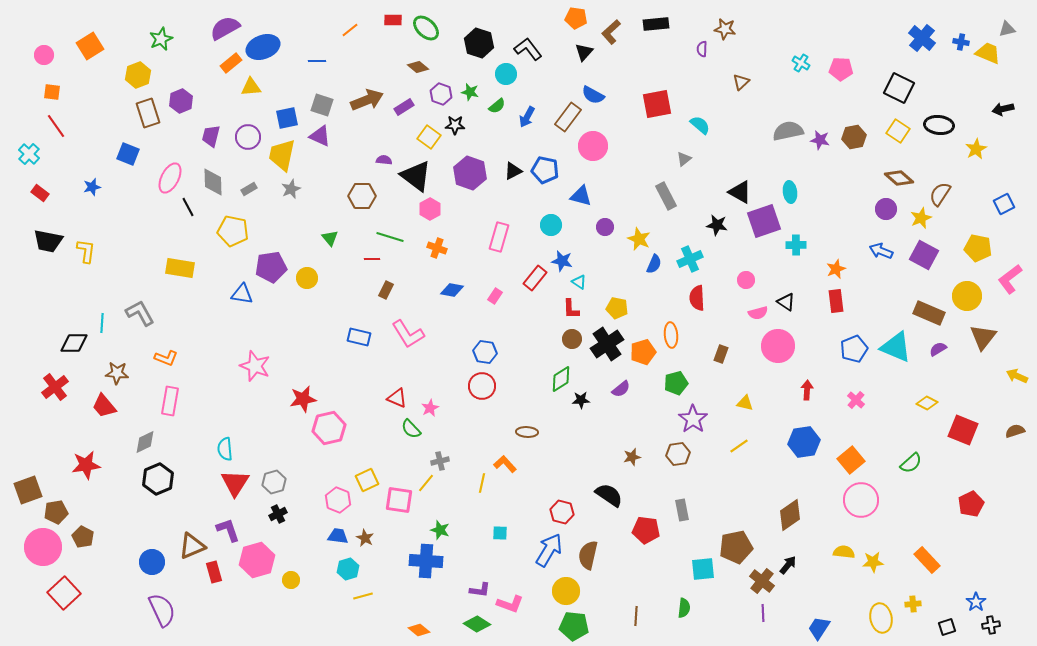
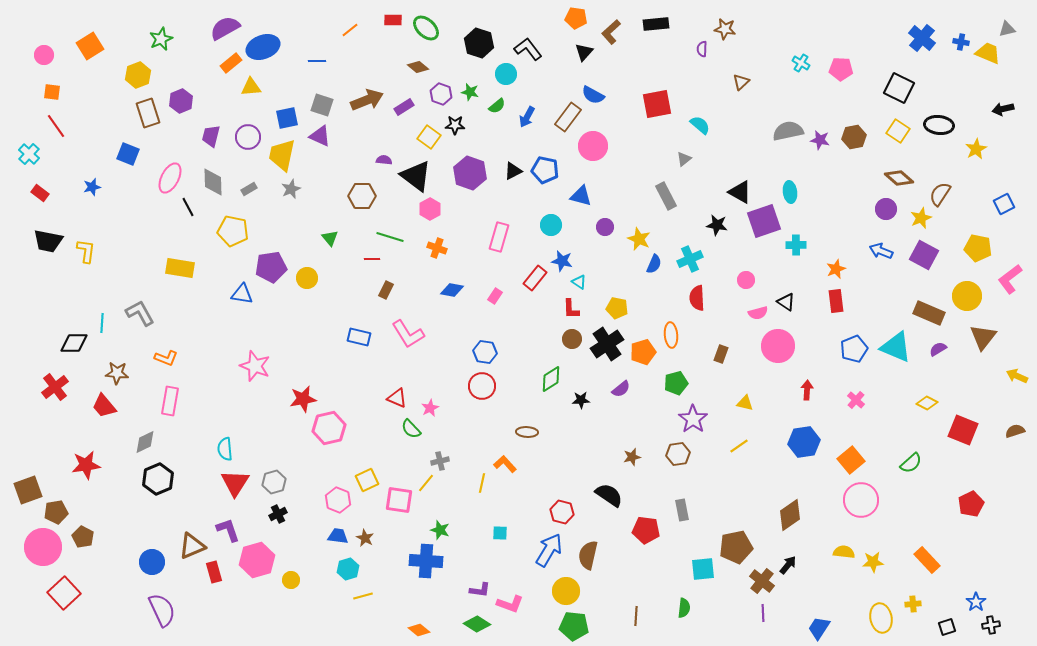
green diamond at (561, 379): moved 10 px left
